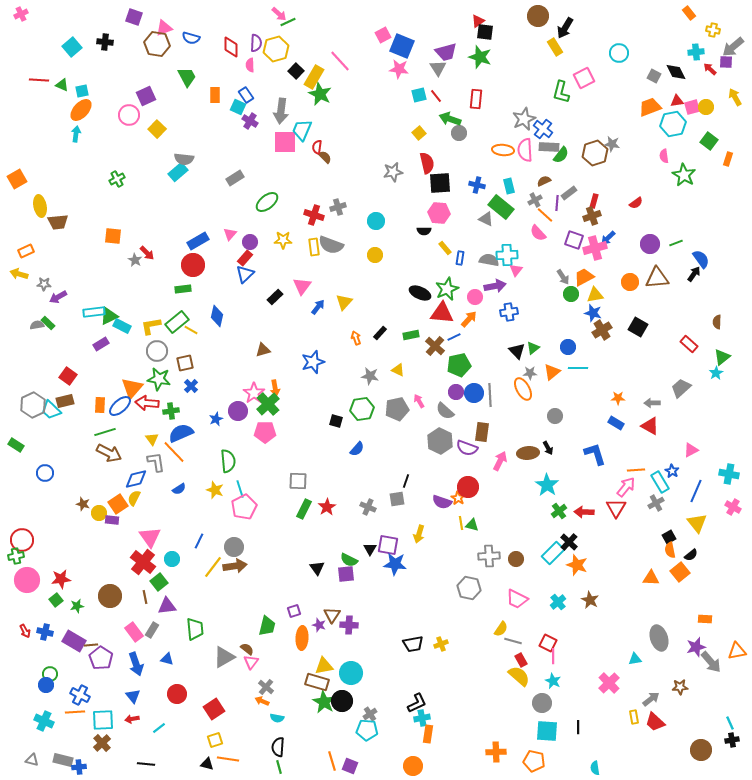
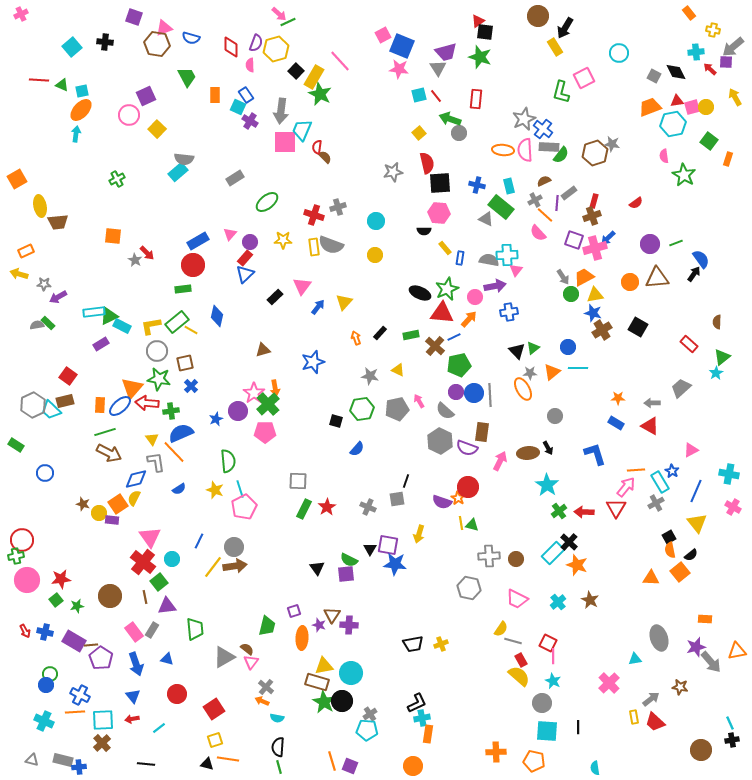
purple semicircle at (256, 43): rotated 18 degrees clockwise
brown star at (680, 687): rotated 14 degrees clockwise
